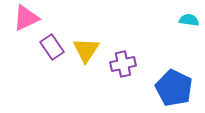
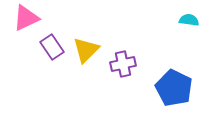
yellow triangle: rotated 12 degrees clockwise
